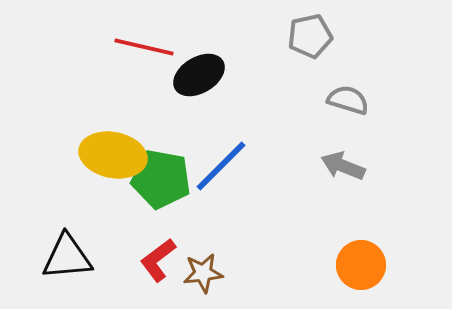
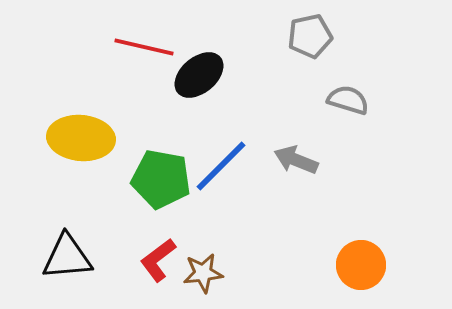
black ellipse: rotated 9 degrees counterclockwise
yellow ellipse: moved 32 px left, 17 px up; rotated 6 degrees counterclockwise
gray arrow: moved 47 px left, 6 px up
